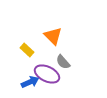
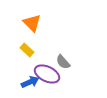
orange triangle: moved 21 px left, 13 px up
